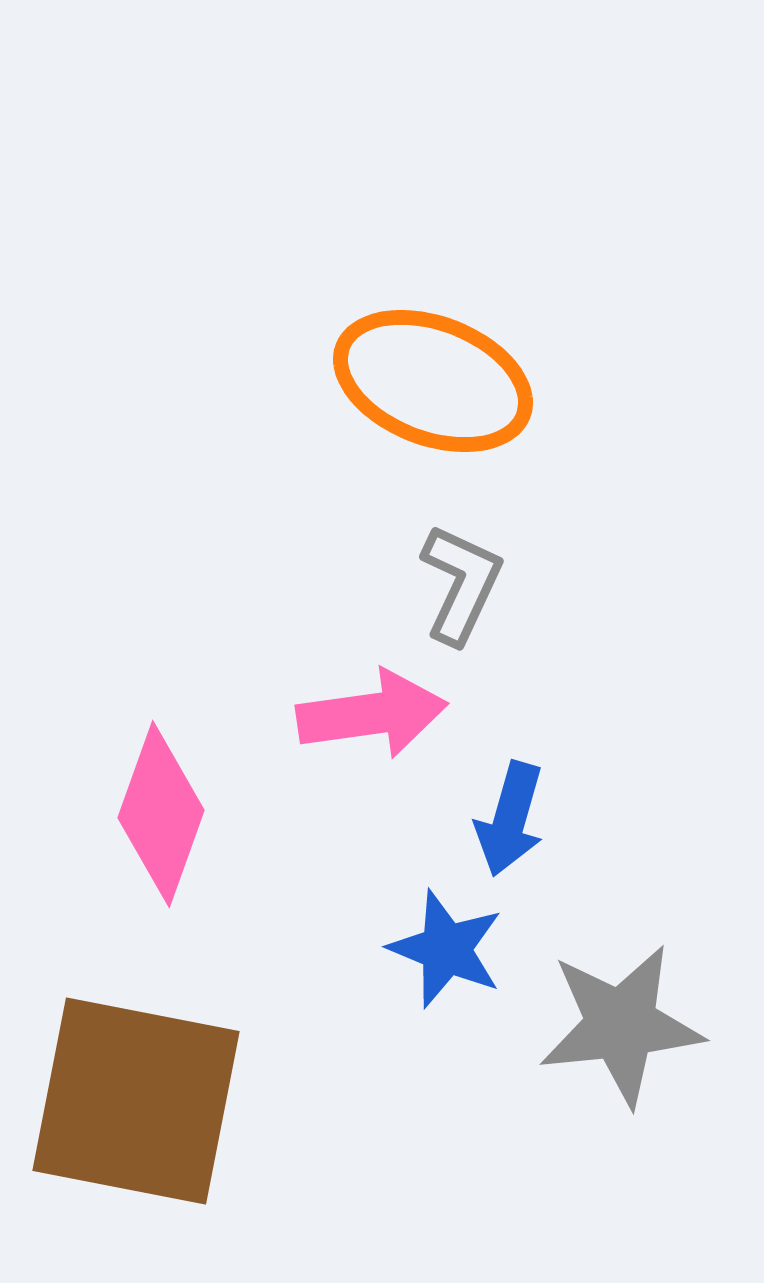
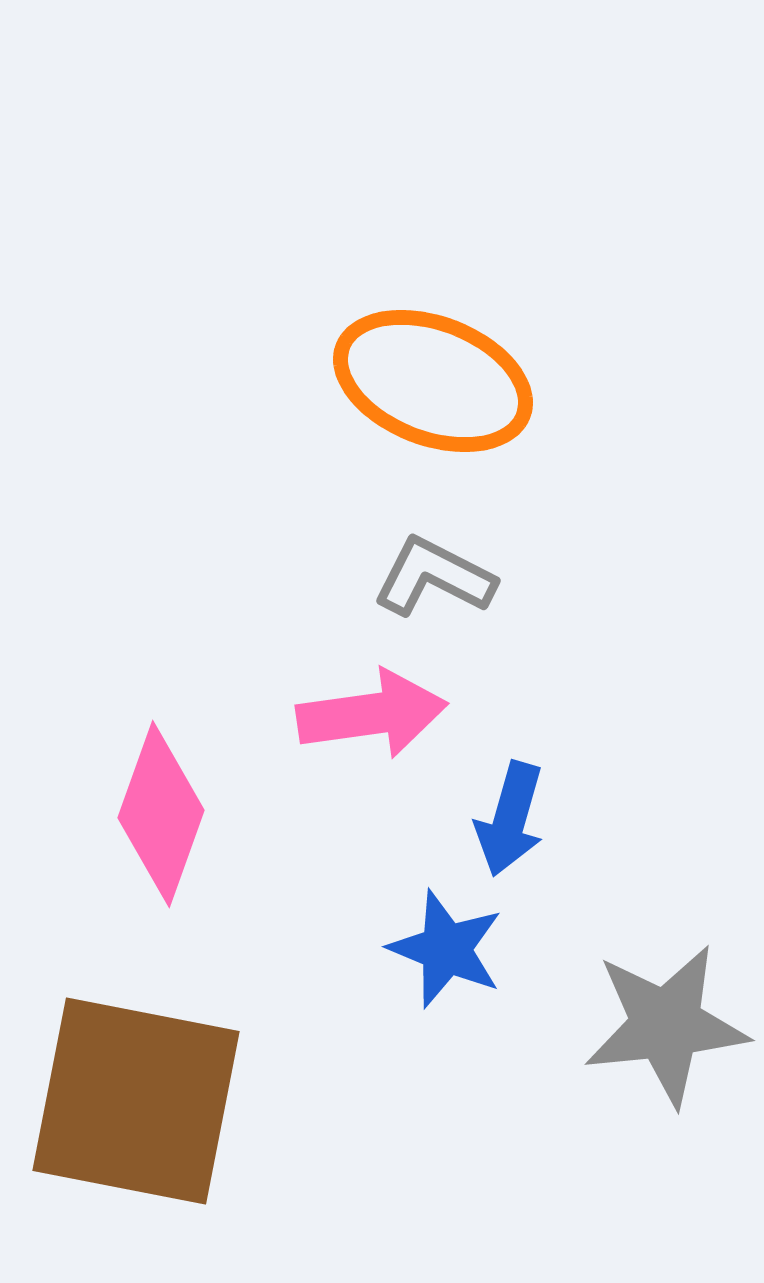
gray L-shape: moved 27 px left, 7 px up; rotated 88 degrees counterclockwise
gray star: moved 45 px right
